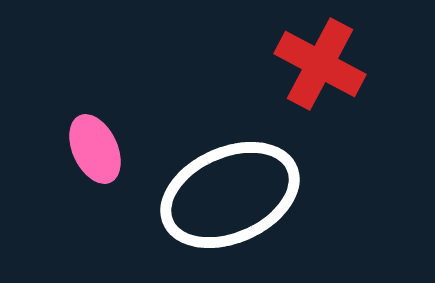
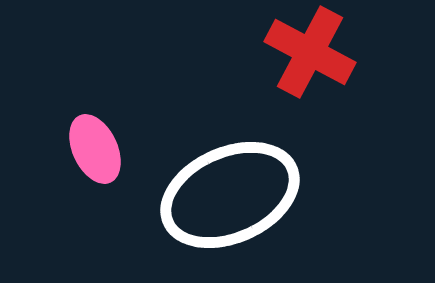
red cross: moved 10 px left, 12 px up
